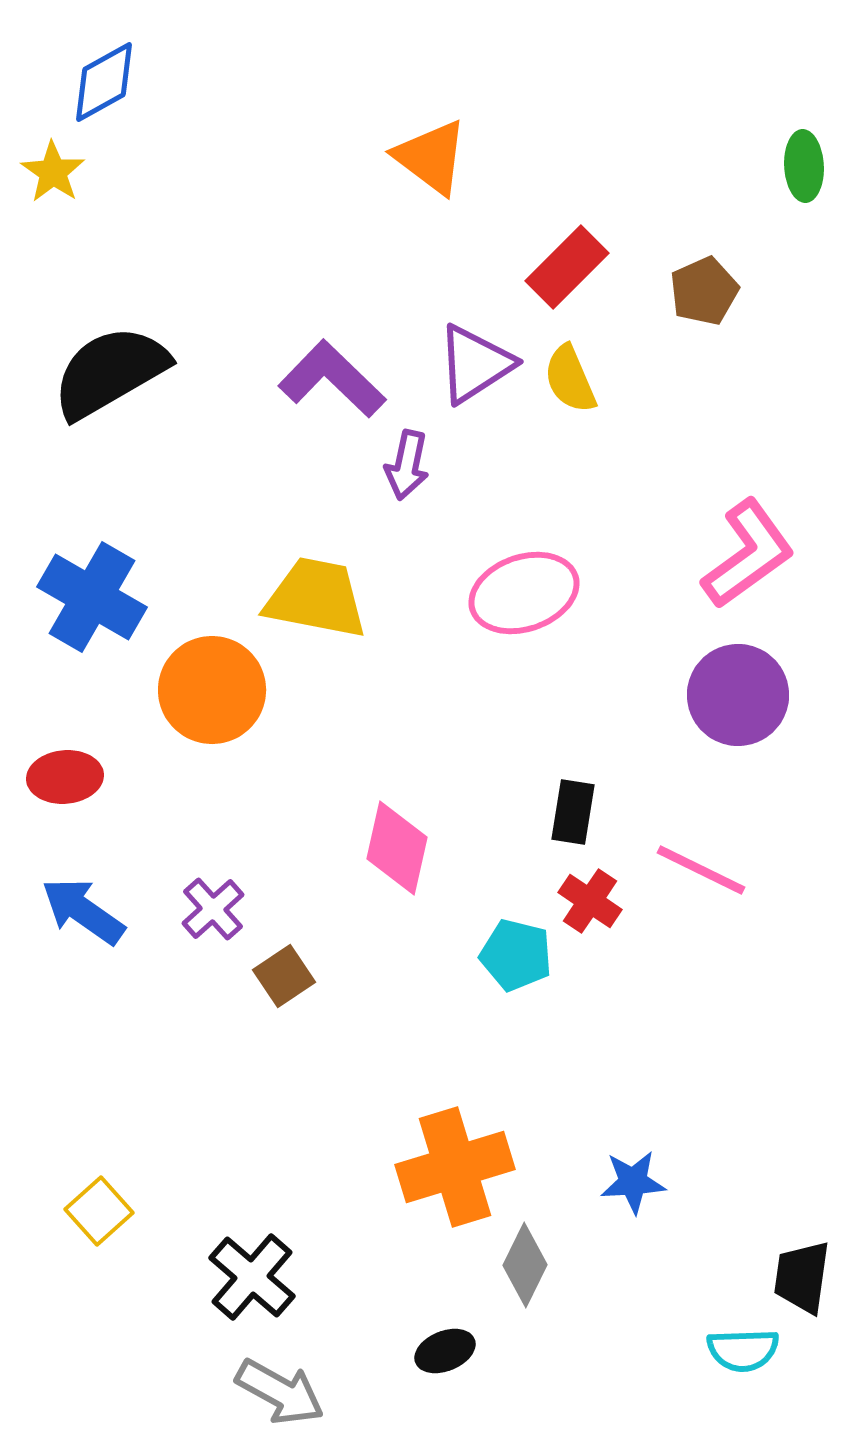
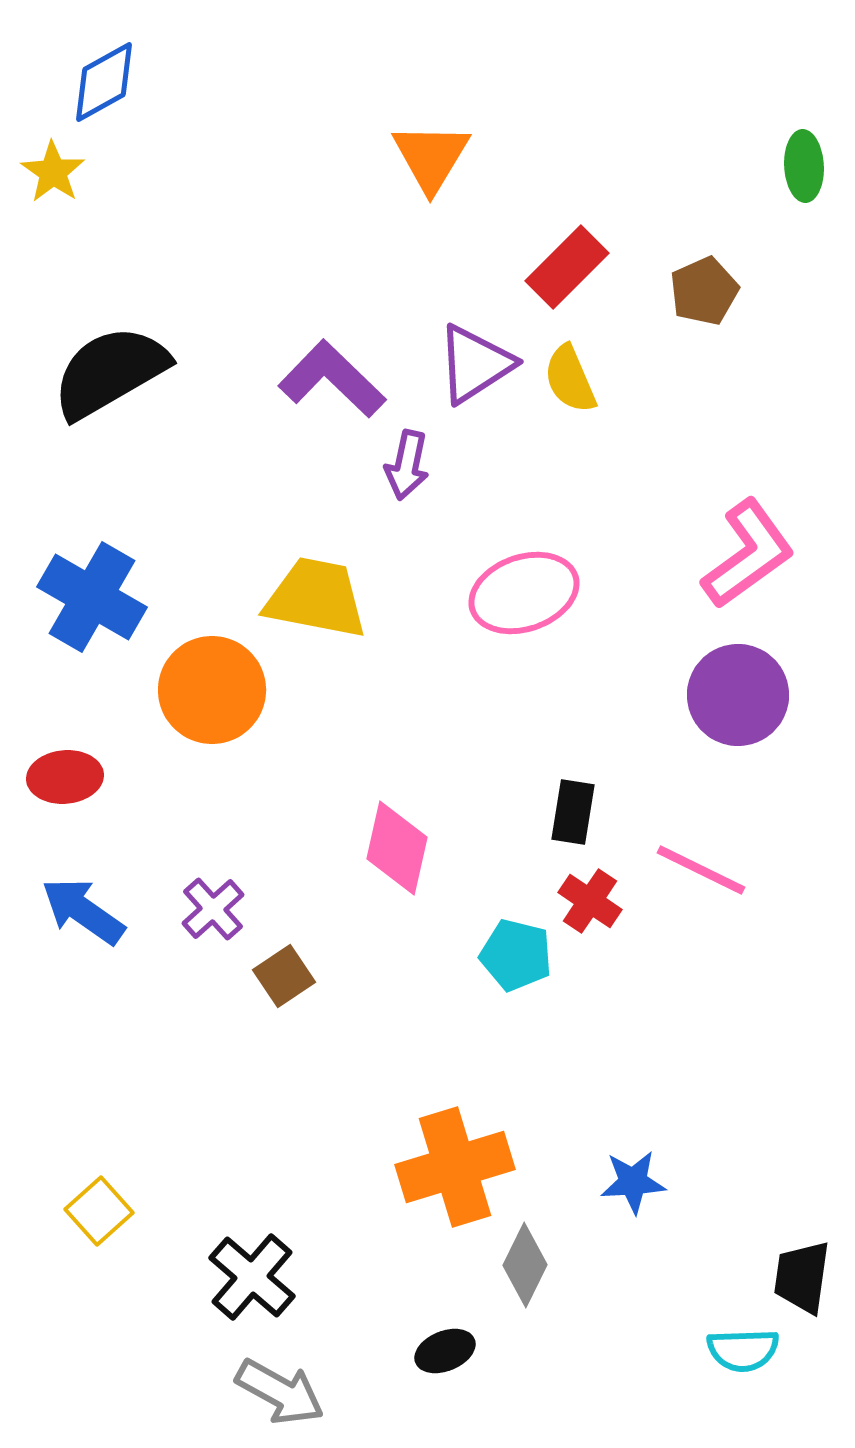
orange triangle: rotated 24 degrees clockwise
